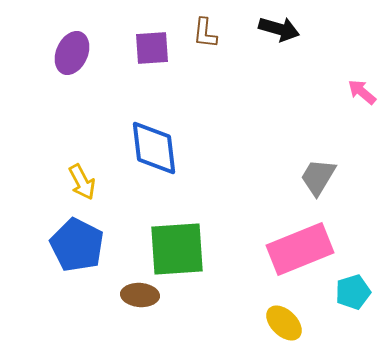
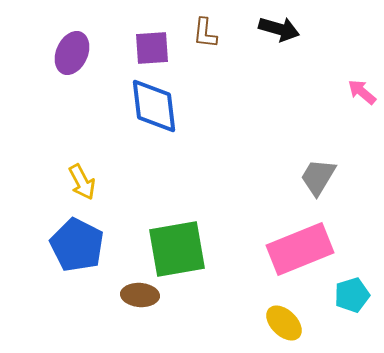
blue diamond: moved 42 px up
green square: rotated 6 degrees counterclockwise
cyan pentagon: moved 1 px left, 3 px down
